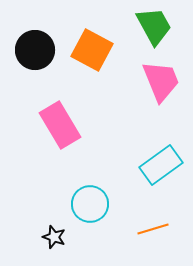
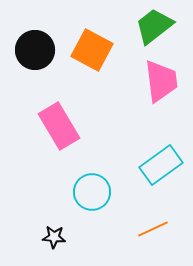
green trapezoid: rotated 99 degrees counterclockwise
pink trapezoid: rotated 15 degrees clockwise
pink rectangle: moved 1 px left, 1 px down
cyan circle: moved 2 px right, 12 px up
orange line: rotated 8 degrees counterclockwise
black star: rotated 15 degrees counterclockwise
